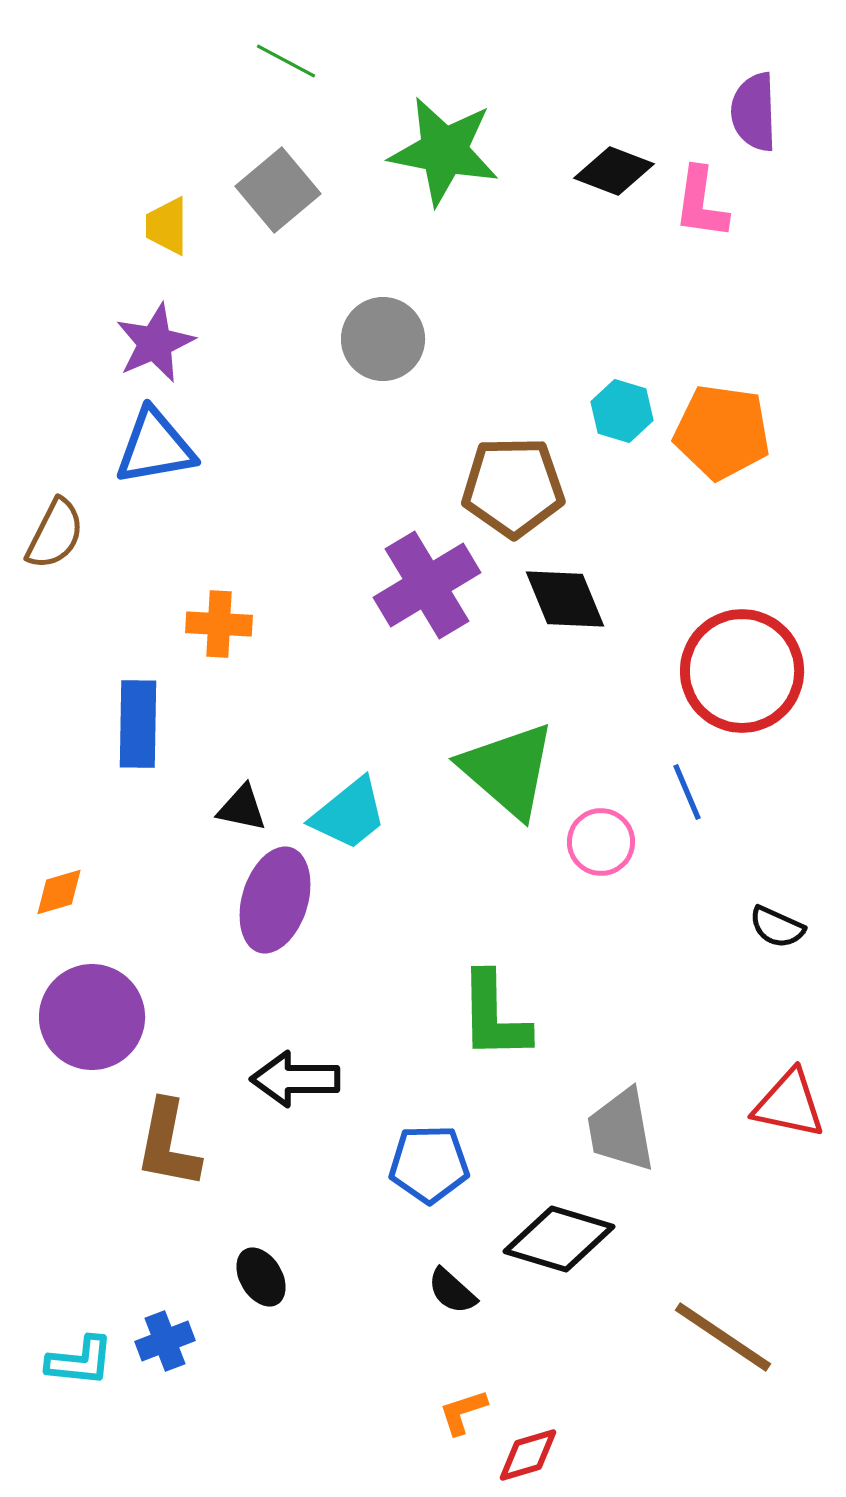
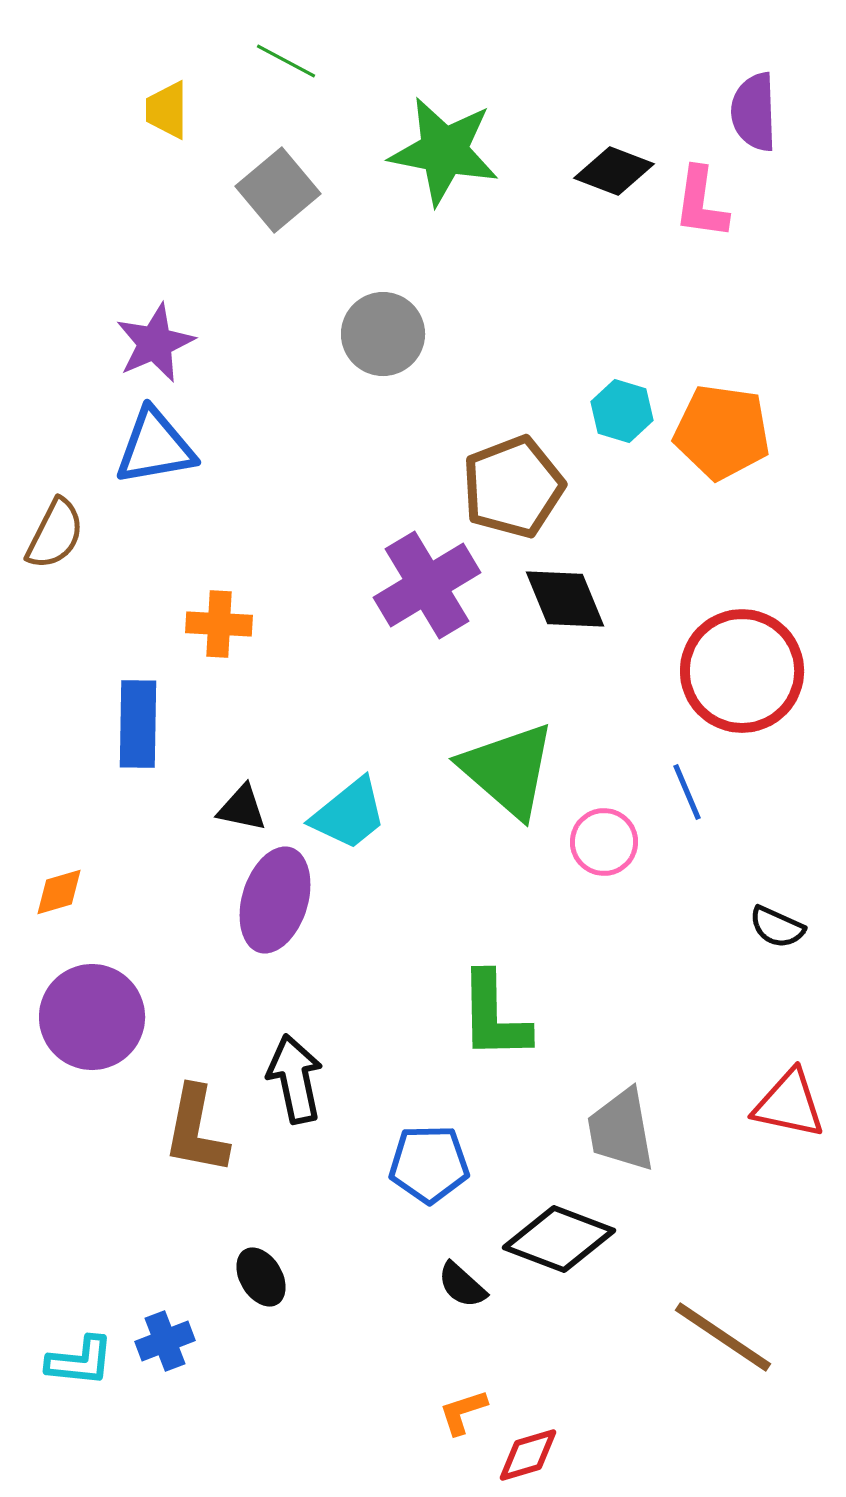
yellow trapezoid at (167, 226): moved 116 px up
gray circle at (383, 339): moved 5 px up
brown pentagon at (513, 487): rotated 20 degrees counterclockwise
pink circle at (601, 842): moved 3 px right
black arrow at (295, 1079): rotated 78 degrees clockwise
brown L-shape at (168, 1144): moved 28 px right, 14 px up
black diamond at (559, 1239): rotated 4 degrees clockwise
black semicircle at (452, 1291): moved 10 px right, 6 px up
